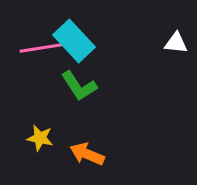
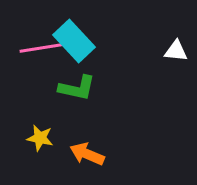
white triangle: moved 8 px down
green L-shape: moved 2 px left, 2 px down; rotated 45 degrees counterclockwise
